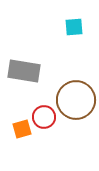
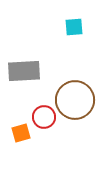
gray rectangle: rotated 12 degrees counterclockwise
brown circle: moved 1 px left
orange square: moved 1 px left, 4 px down
